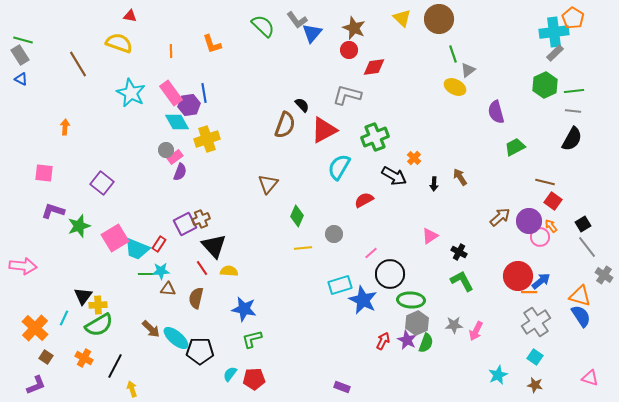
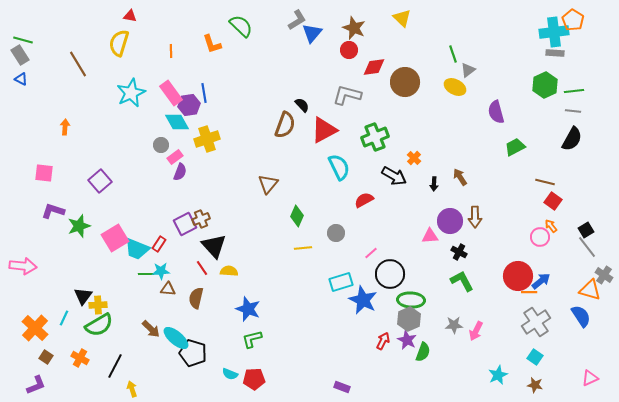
orange pentagon at (573, 18): moved 2 px down
brown circle at (439, 19): moved 34 px left, 63 px down
gray L-shape at (297, 20): rotated 85 degrees counterclockwise
green semicircle at (263, 26): moved 22 px left
yellow semicircle at (119, 43): rotated 92 degrees counterclockwise
gray rectangle at (555, 53): rotated 48 degrees clockwise
cyan star at (131, 93): rotated 20 degrees clockwise
gray circle at (166, 150): moved 5 px left, 5 px up
cyan semicircle at (339, 167): rotated 124 degrees clockwise
purple square at (102, 183): moved 2 px left, 2 px up; rotated 10 degrees clockwise
brown arrow at (500, 217): moved 25 px left; rotated 130 degrees clockwise
purple circle at (529, 221): moved 79 px left
black square at (583, 224): moved 3 px right, 6 px down
gray circle at (334, 234): moved 2 px right, 1 px up
pink triangle at (430, 236): rotated 30 degrees clockwise
cyan rectangle at (340, 285): moved 1 px right, 3 px up
orange triangle at (580, 296): moved 10 px right, 6 px up
blue star at (244, 309): moved 4 px right; rotated 10 degrees clockwise
gray hexagon at (417, 323): moved 8 px left, 4 px up
green semicircle at (426, 343): moved 3 px left, 9 px down
black pentagon at (200, 351): moved 7 px left, 2 px down; rotated 16 degrees clockwise
orange cross at (84, 358): moved 4 px left
cyan semicircle at (230, 374): rotated 105 degrees counterclockwise
pink triangle at (590, 378): rotated 42 degrees counterclockwise
